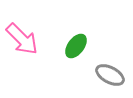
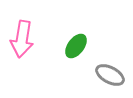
pink arrow: rotated 54 degrees clockwise
